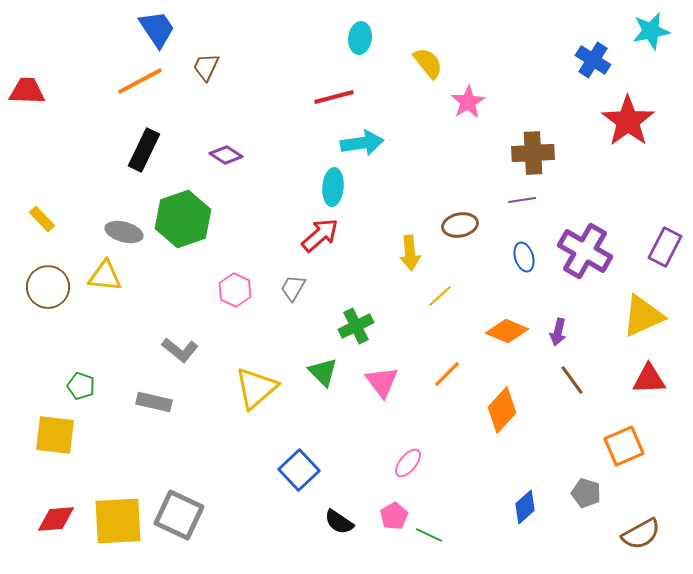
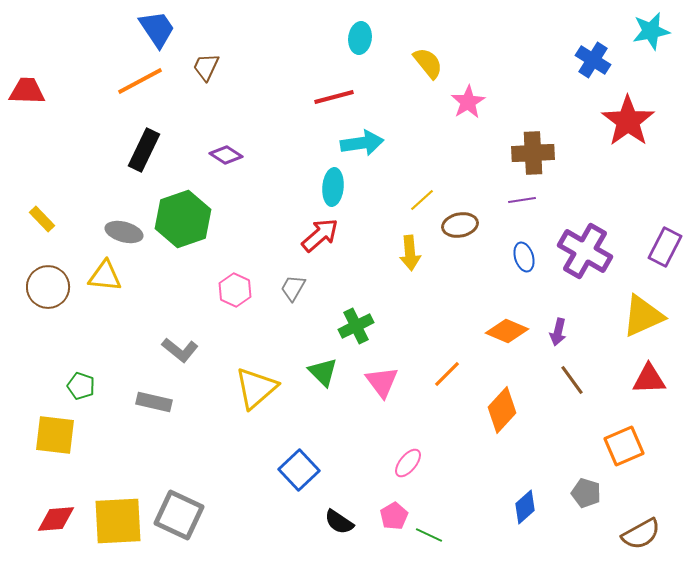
yellow line at (440, 296): moved 18 px left, 96 px up
